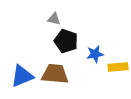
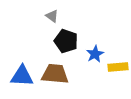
gray triangle: moved 2 px left, 3 px up; rotated 24 degrees clockwise
blue star: rotated 18 degrees counterclockwise
blue triangle: rotated 25 degrees clockwise
